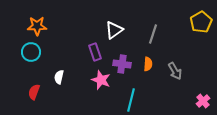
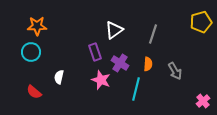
yellow pentagon: rotated 15 degrees clockwise
purple cross: moved 2 px left, 1 px up; rotated 24 degrees clockwise
red semicircle: rotated 70 degrees counterclockwise
cyan line: moved 5 px right, 11 px up
